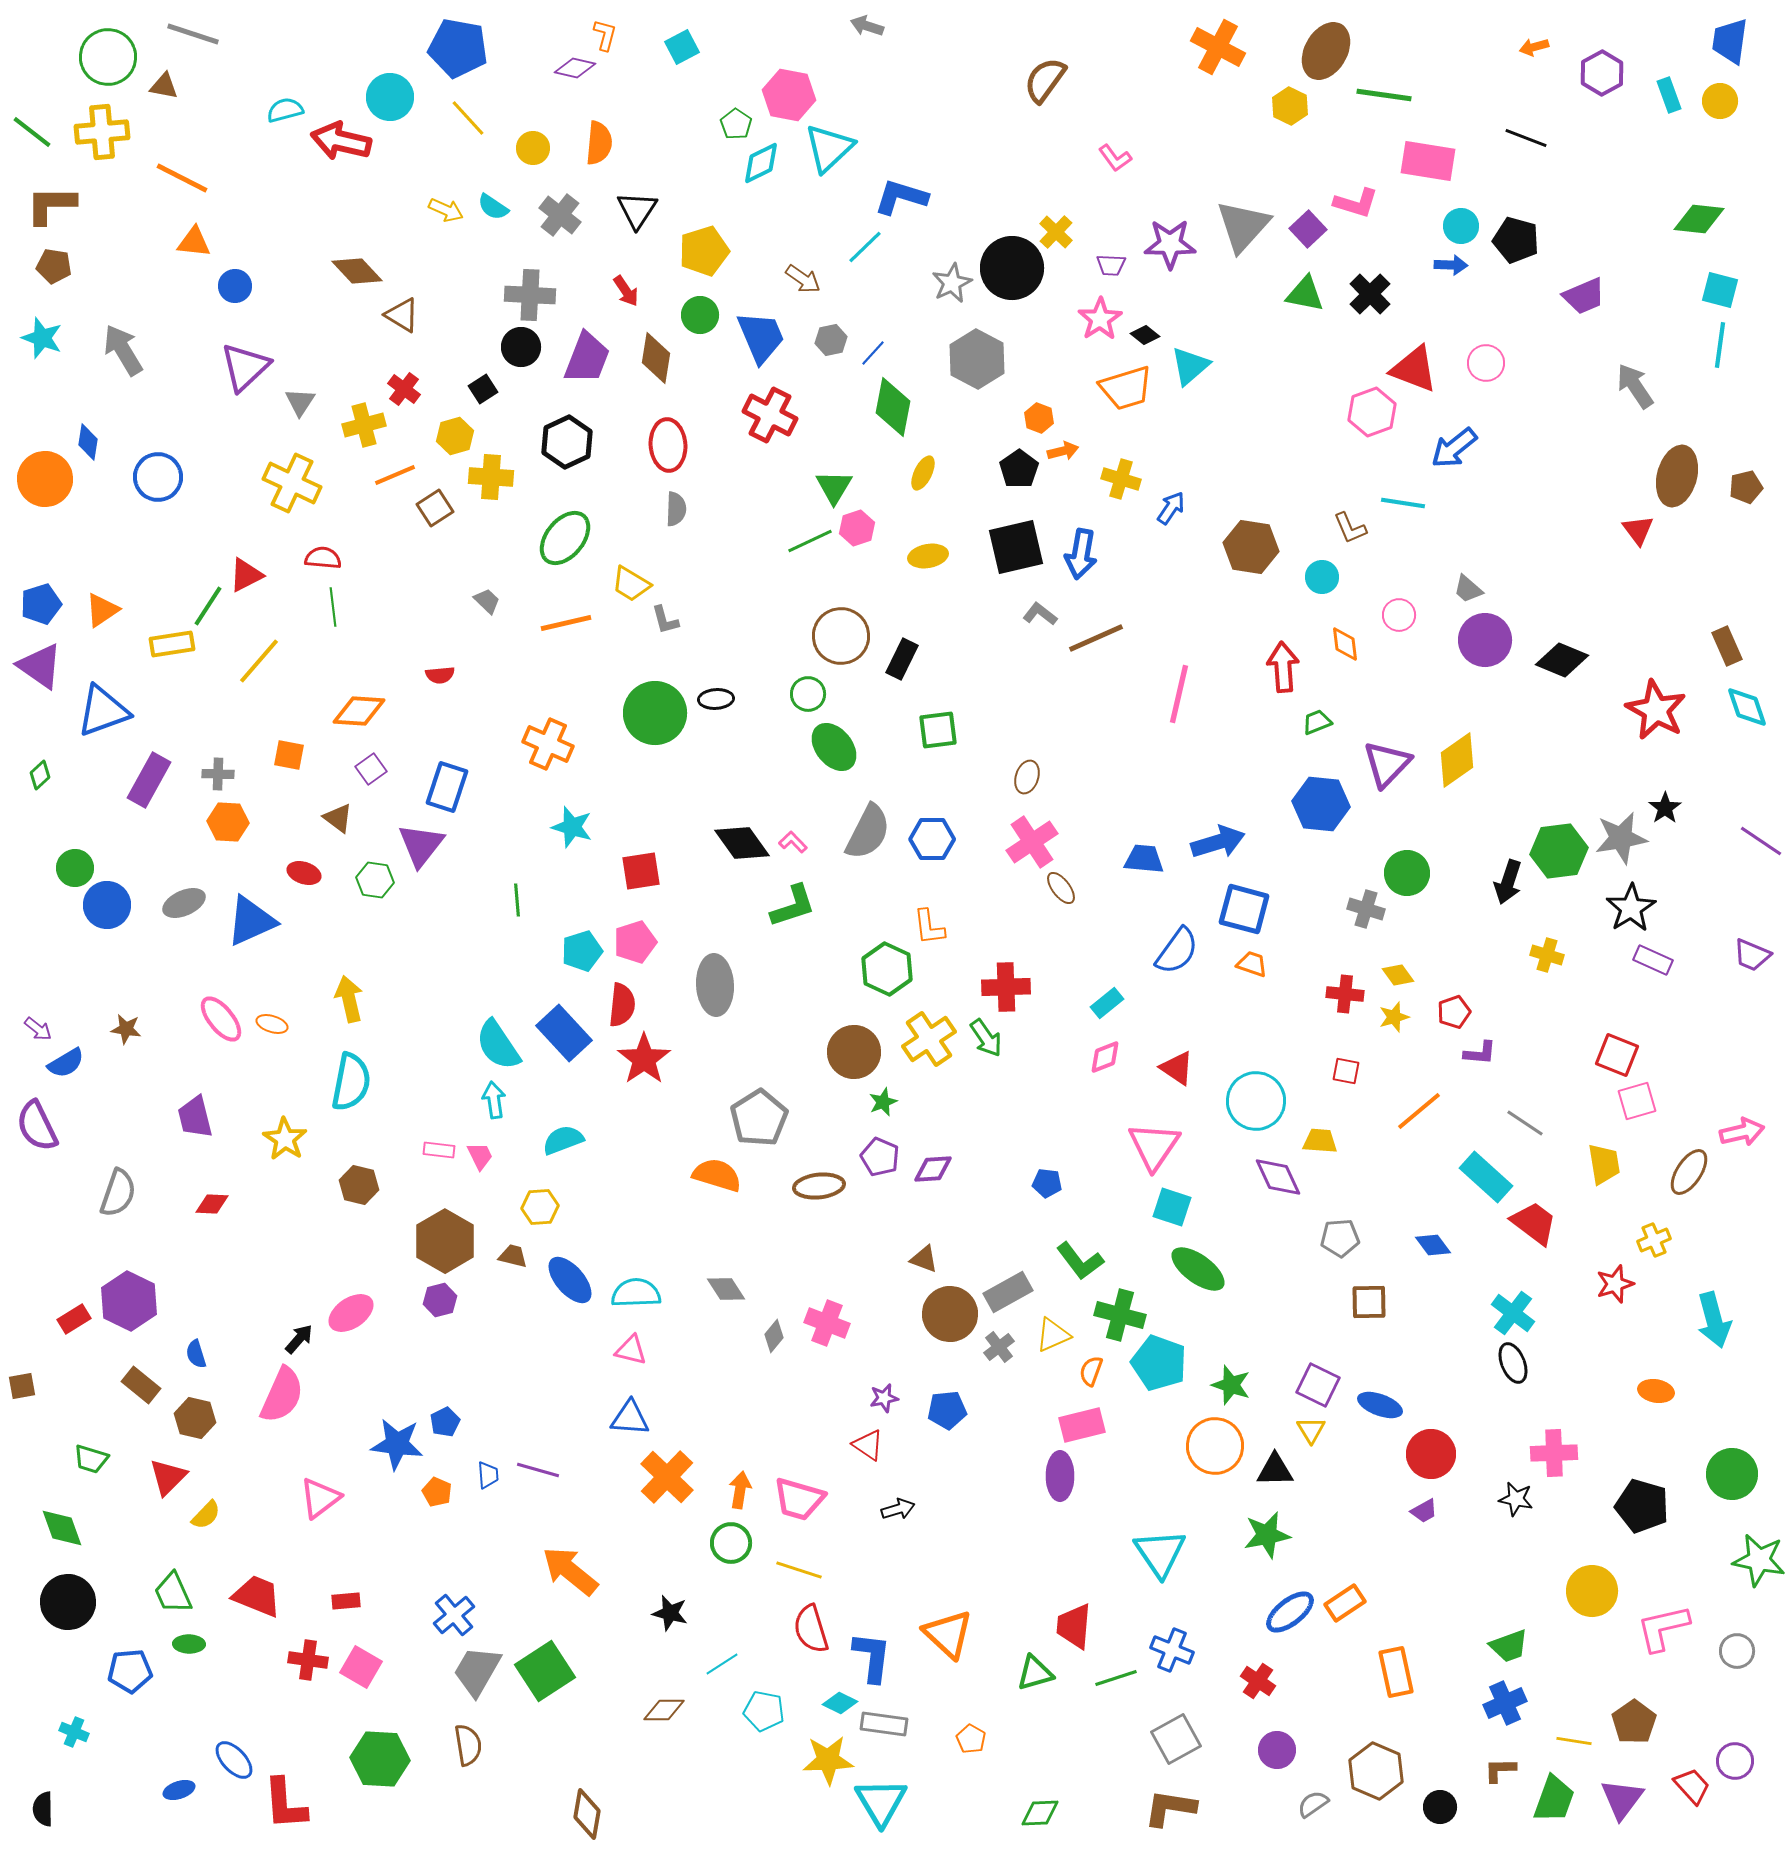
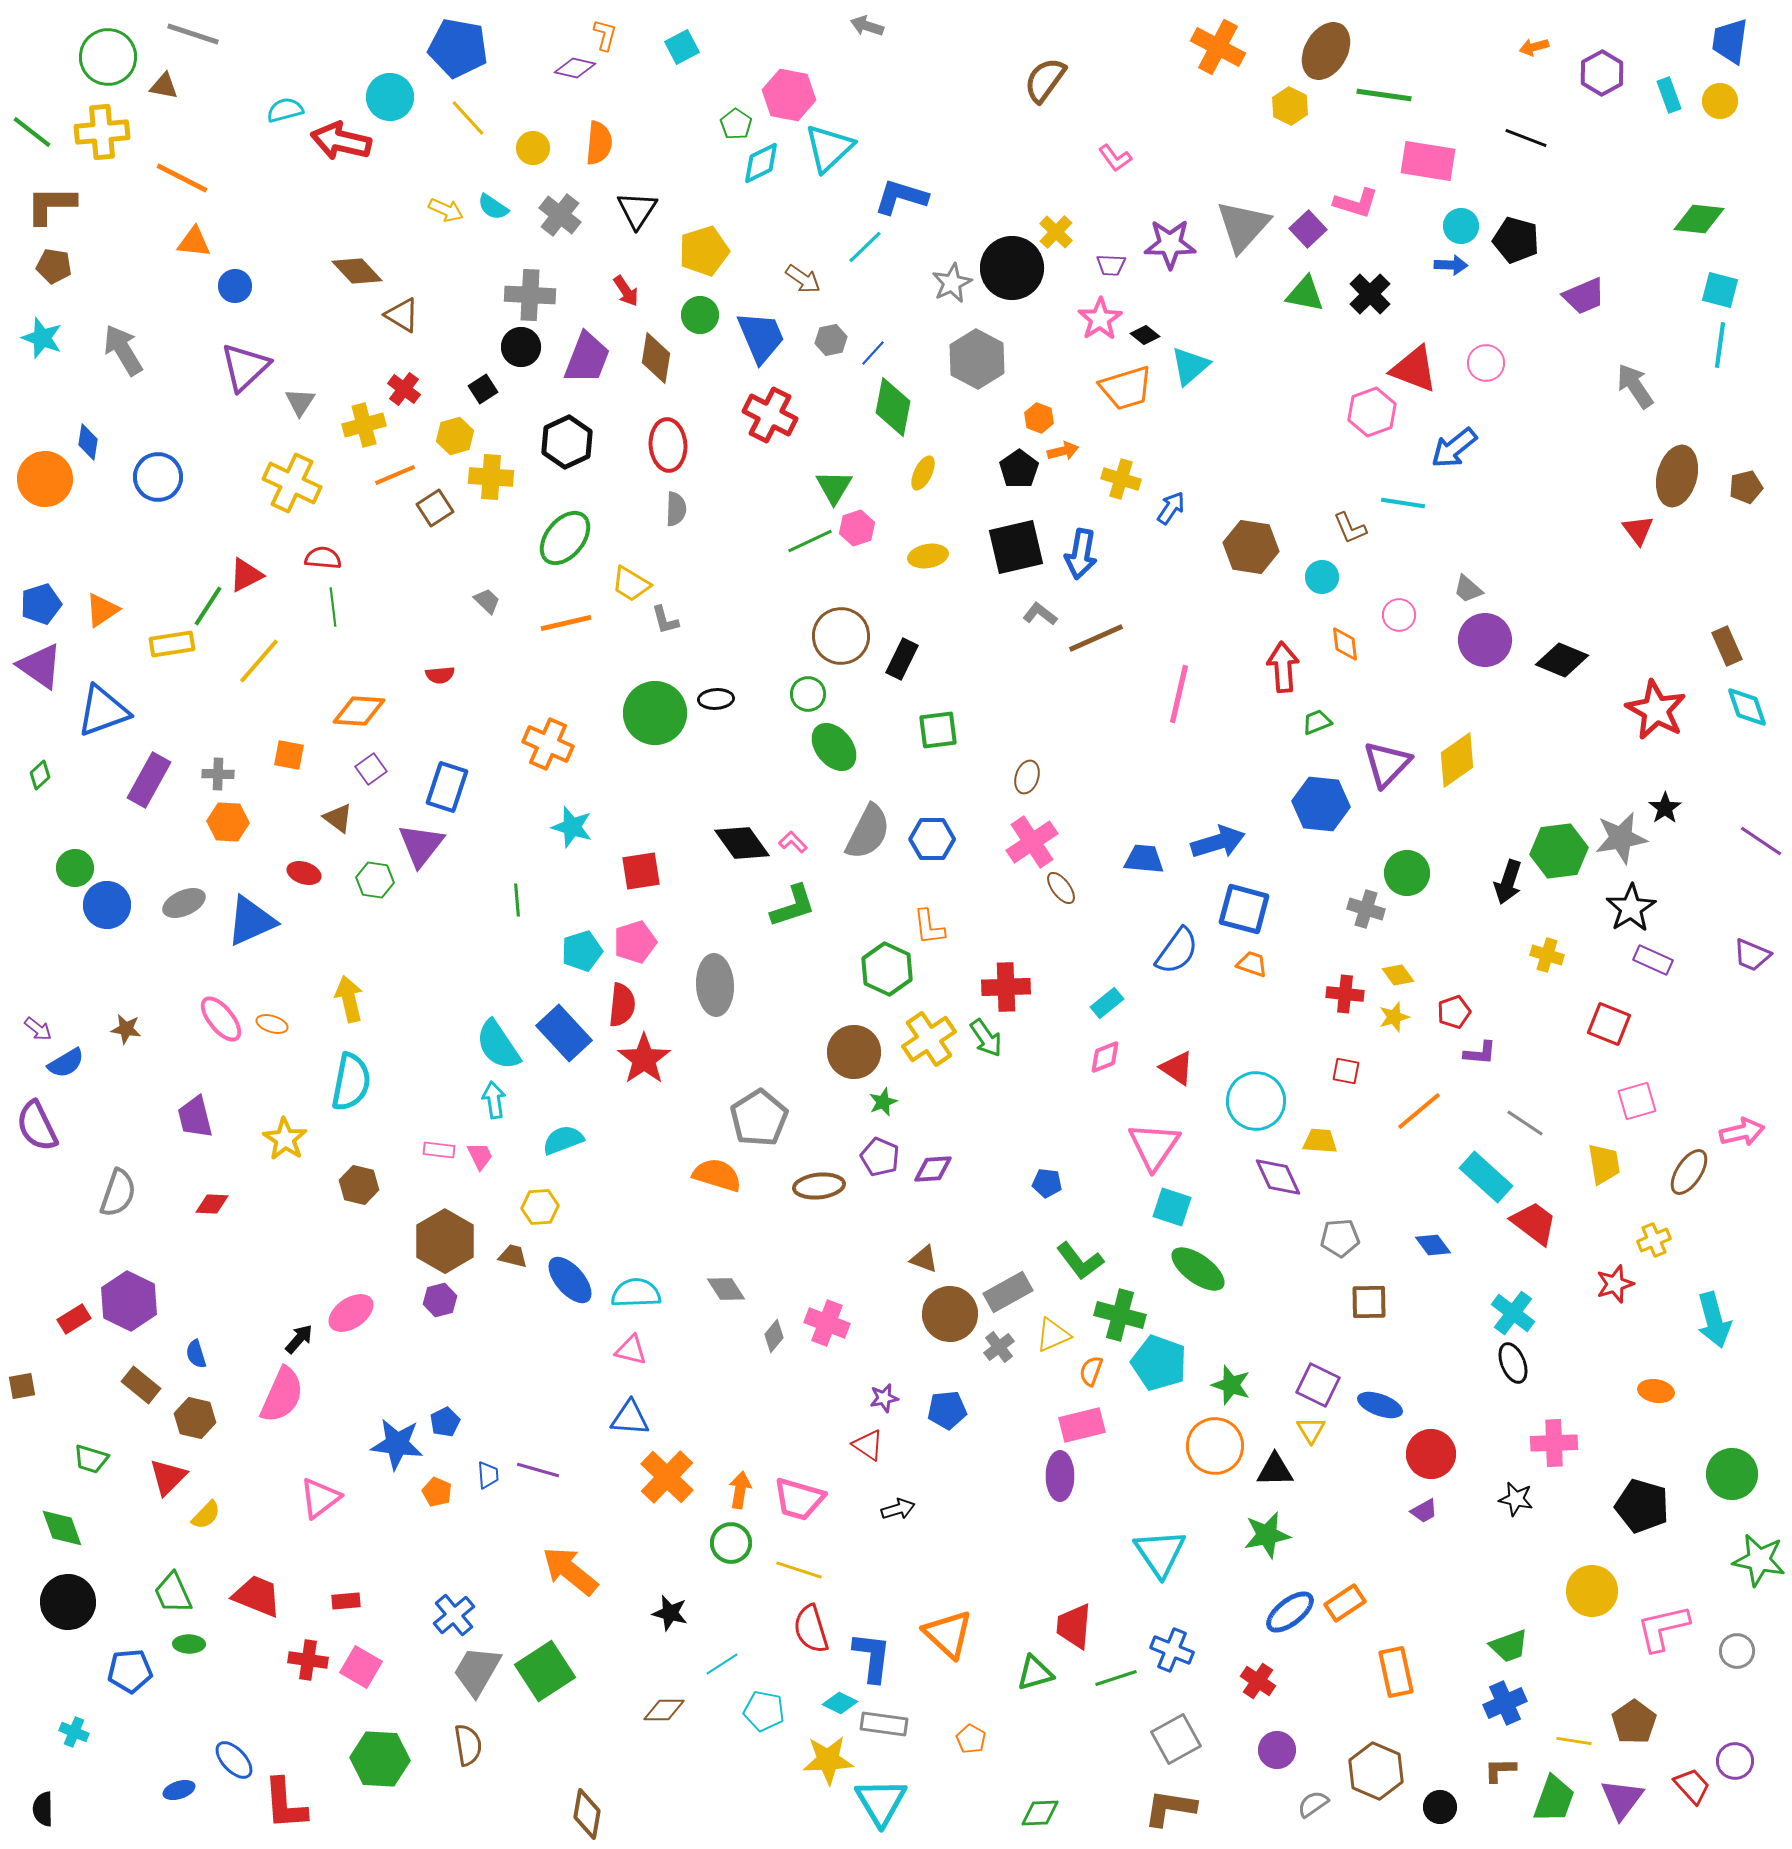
red square at (1617, 1055): moved 8 px left, 31 px up
pink cross at (1554, 1453): moved 10 px up
